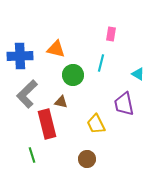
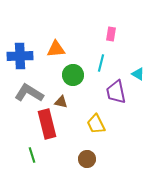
orange triangle: rotated 18 degrees counterclockwise
gray L-shape: moved 2 px right, 1 px up; rotated 76 degrees clockwise
purple trapezoid: moved 8 px left, 12 px up
